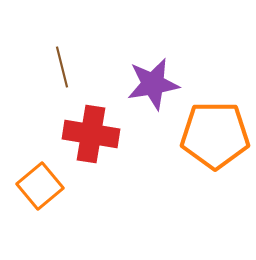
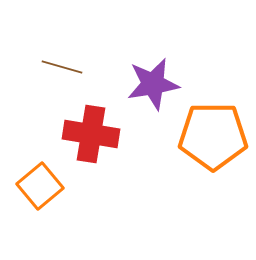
brown line: rotated 60 degrees counterclockwise
orange pentagon: moved 2 px left, 1 px down
